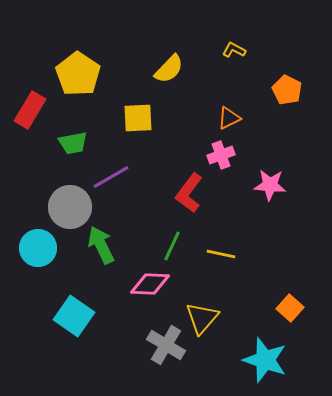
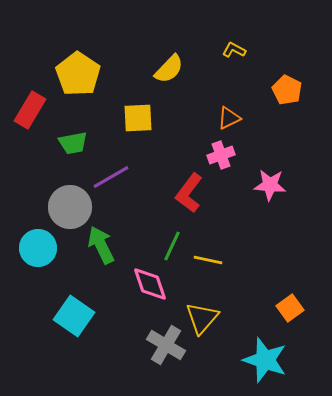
yellow line: moved 13 px left, 6 px down
pink diamond: rotated 69 degrees clockwise
orange square: rotated 12 degrees clockwise
